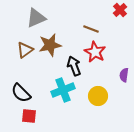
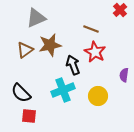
black arrow: moved 1 px left, 1 px up
